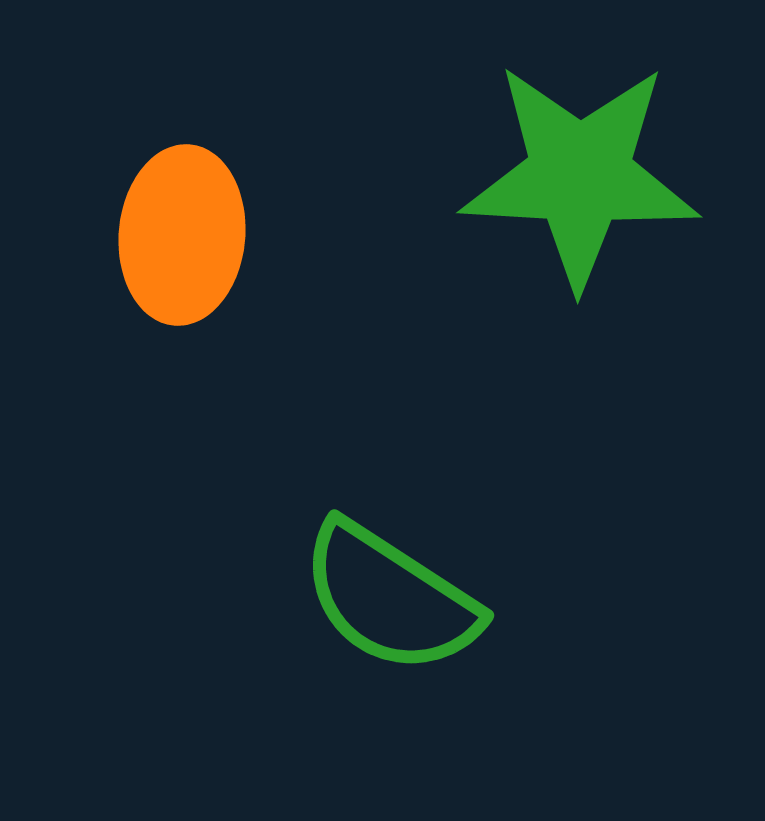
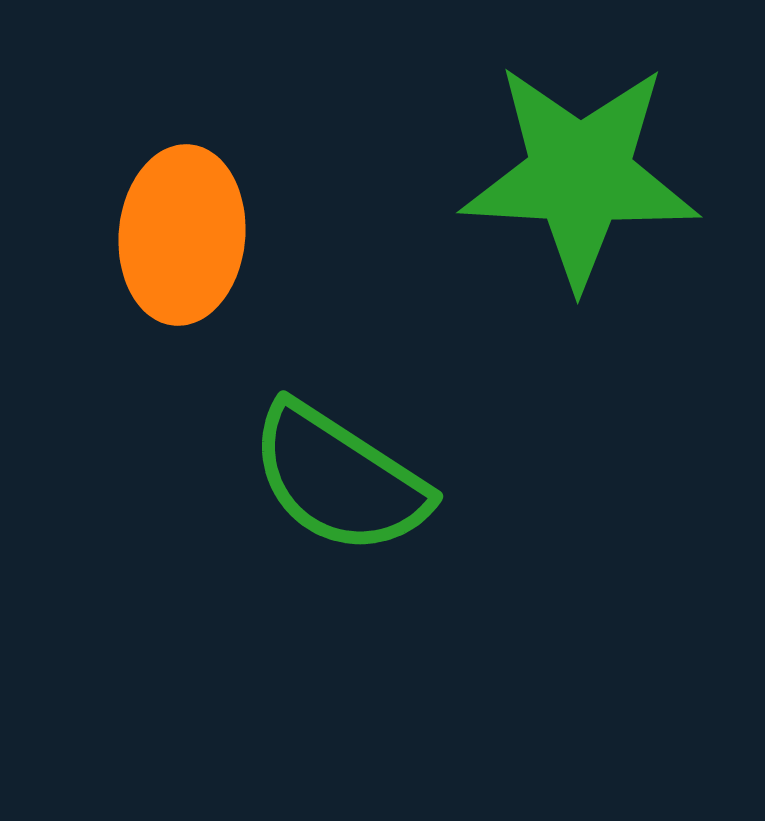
green semicircle: moved 51 px left, 119 px up
